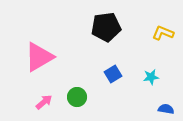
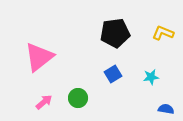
black pentagon: moved 9 px right, 6 px down
pink triangle: rotated 8 degrees counterclockwise
green circle: moved 1 px right, 1 px down
